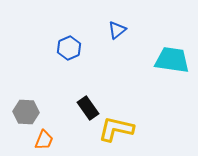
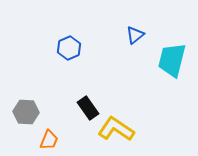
blue triangle: moved 18 px right, 5 px down
cyan trapezoid: rotated 84 degrees counterclockwise
yellow L-shape: rotated 21 degrees clockwise
orange trapezoid: moved 5 px right
